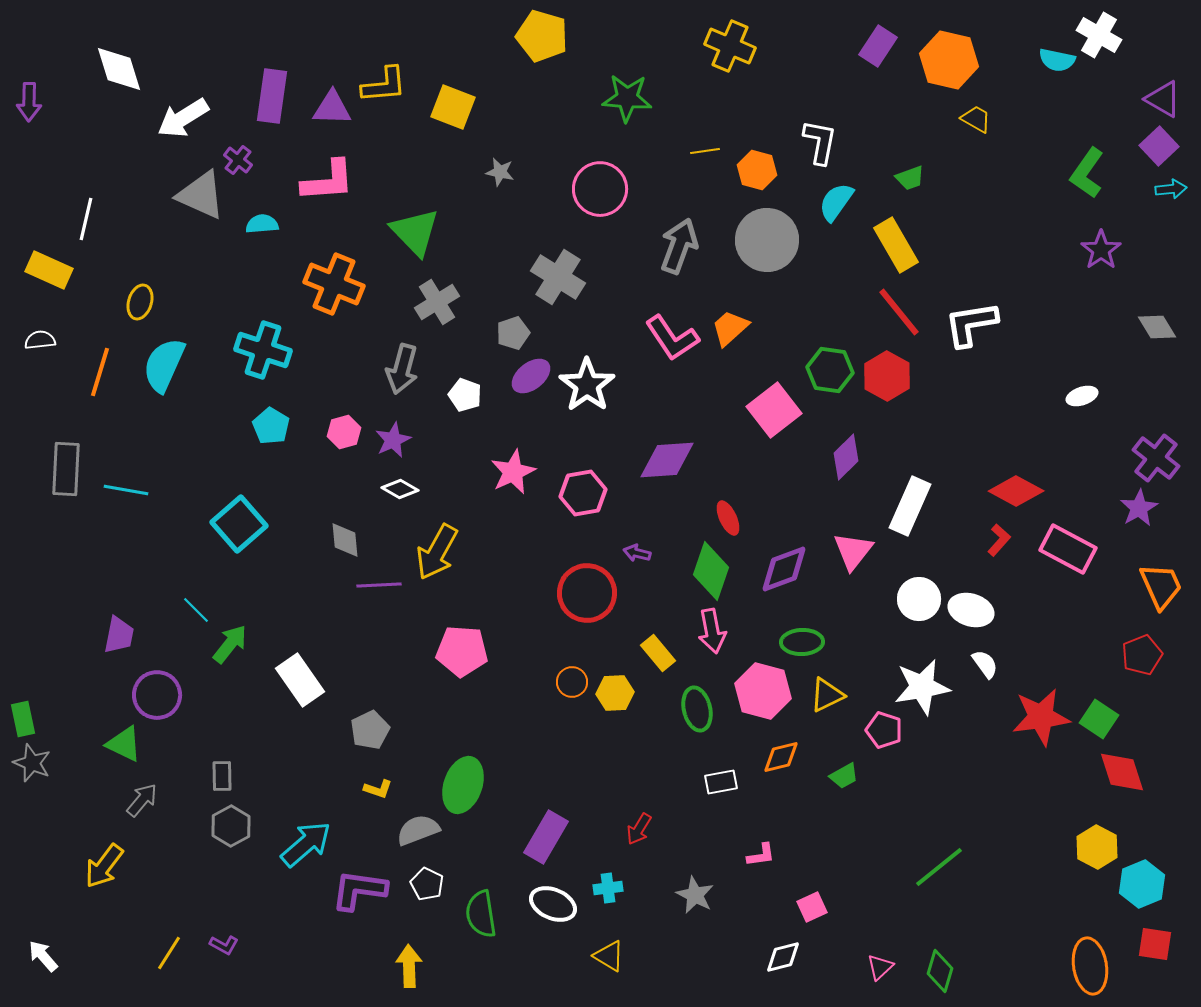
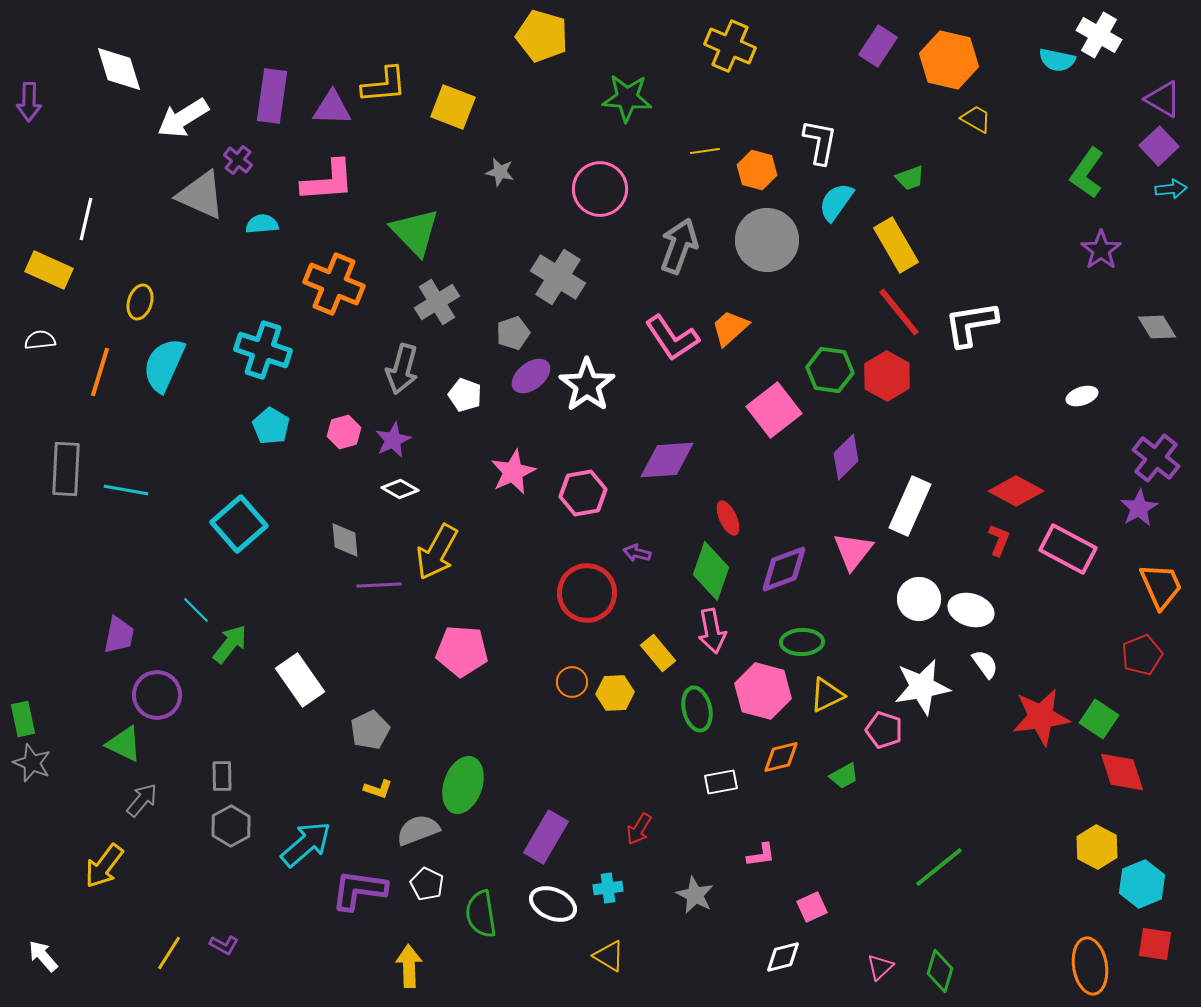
red L-shape at (999, 540): rotated 20 degrees counterclockwise
